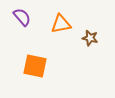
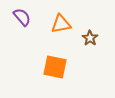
brown star: rotated 21 degrees clockwise
orange square: moved 20 px right, 1 px down
